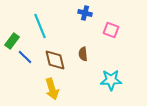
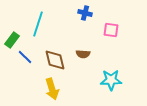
cyan line: moved 2 px left, 2 px up; rotated 40 degrees clockwise
pink square: rotated 14 degrees counterclockwise
green rectangle: moved 1 px up
brown semicircle: rotated 80 degrees counterclockwise
